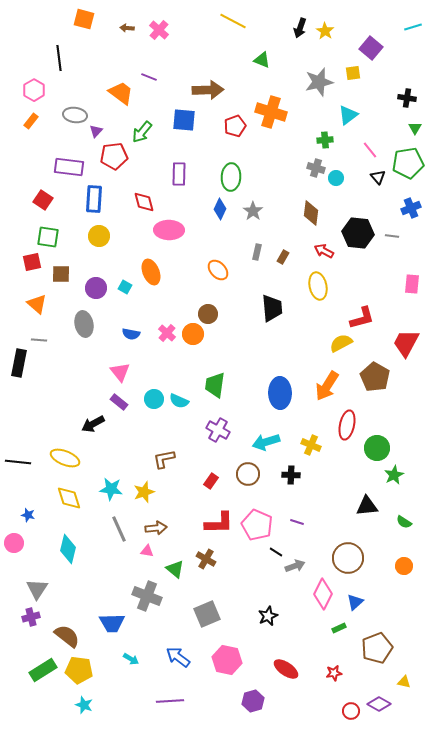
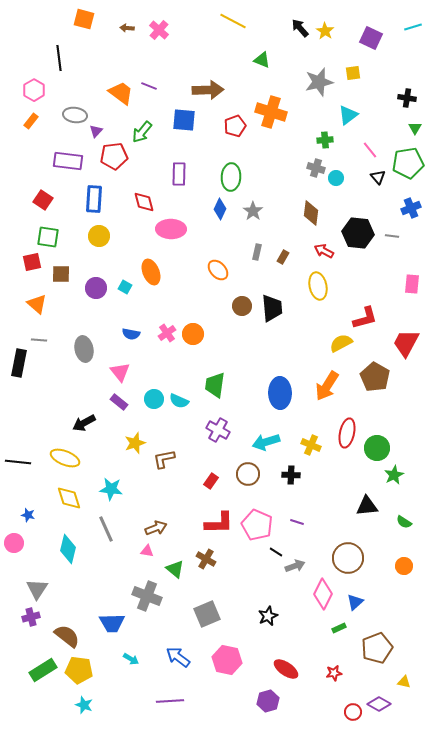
black arrow at (300, 28): rotated 120 degrees clockwise
purple square at (371, 48): moved 10 px up; rotated 15 degrees counterclockwise
purple line at (149, 77): moved 9 px down
purple rectangle at (69, 167): moved 1 px left, 6 px up
pink ellipse at (169, 230): moved 2 px right, 1 px up
brown circle at (208, 314): moved 34 px right, 8 px up
red L-shape at (362, 318): moved 3 px right
gray ellipse at (84, 324): moved 25 px down
pink cross at (167, 333): rotated 12 degrees clockwise
black arrow at (93, 424): moved 9 px left, 1 px up
red ellipse at (347, 425): moved 8 px down
yellow star at (144, 492): moved 9 px left, 49 px up
brown arrow at (156, 528): rotated 15 degrees counterclockwise
gray line at (119, 529): moved 13 px left
purple hexagon at (253, 701): moved 15 px right
red circle at (351, 711): moved 2 px right, 1 px down
